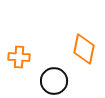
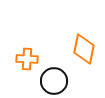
orange cross: moved 8 px right, 2 px down
